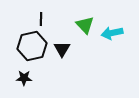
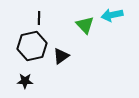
black line: moved 2 px left, 1 px up
cyan arrow: moved 18 px up
black triangle: moved 1 px left, 7 px down; rotated 24 degrees clockwise
black star: moved 1 px right, 3 px down
